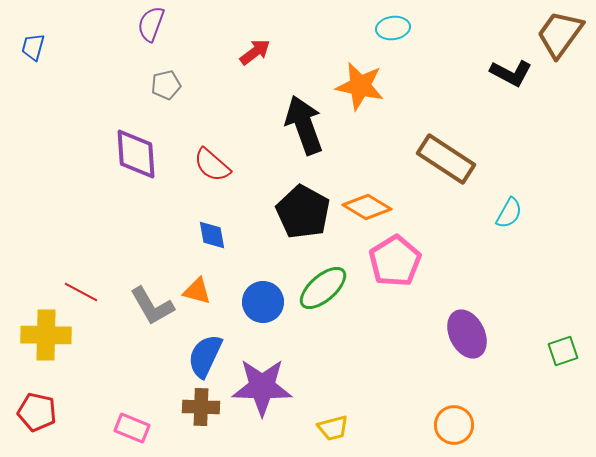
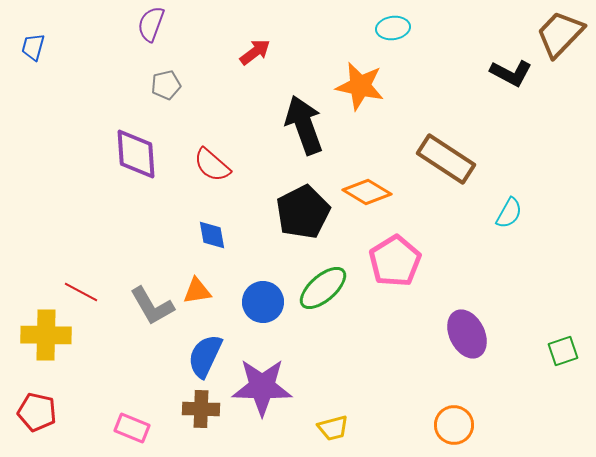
brown trapezoid: rotated 8 degrees clockwise
orange diamond: moved 15 px up
black pentagon: rotated 16 degrees clockwise
orange triangle: rotated 24 degrees counterclockwise
brown cross: moved 2 px down
